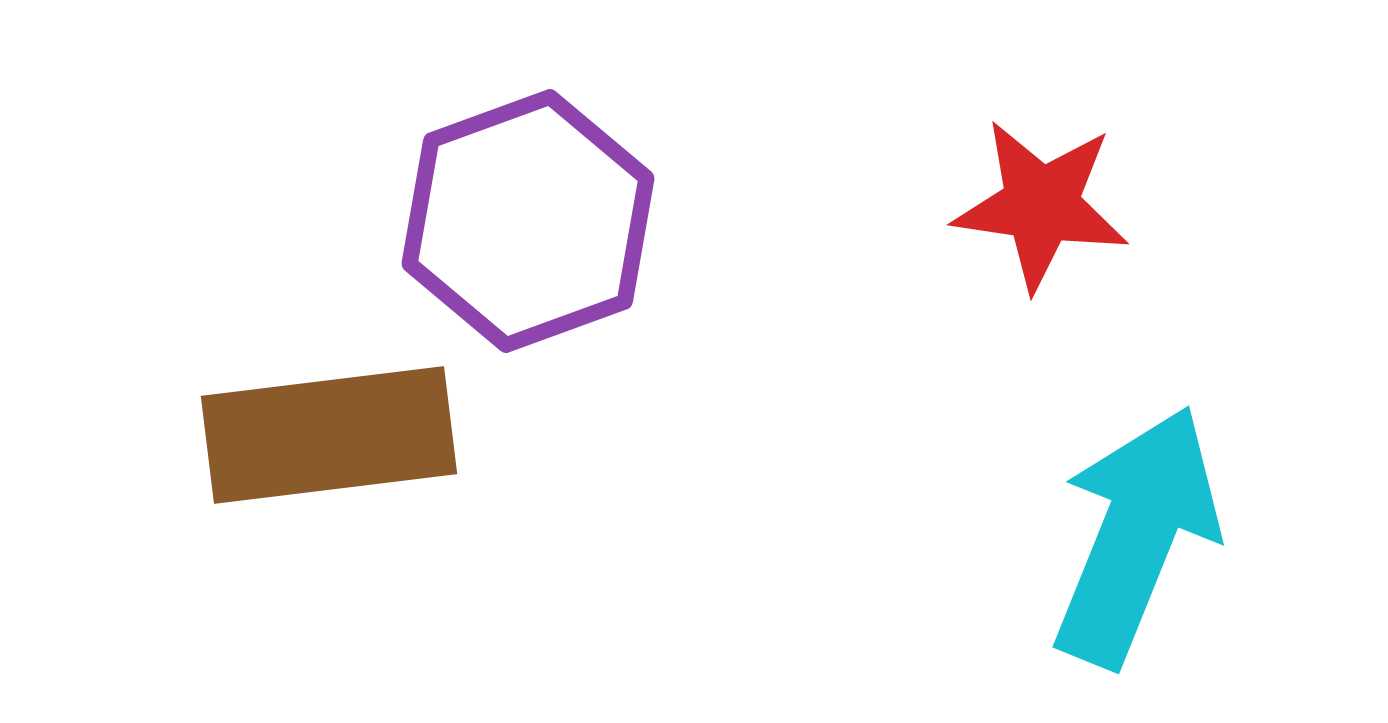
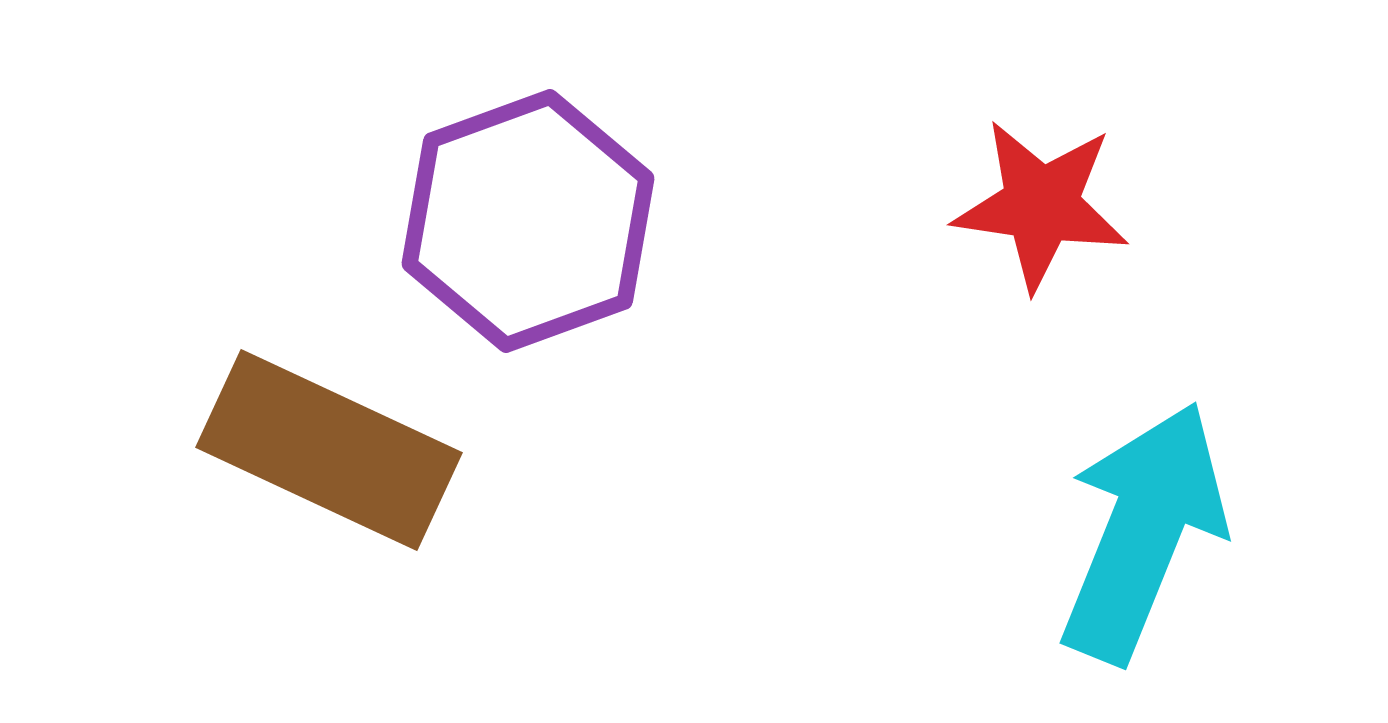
brown rectangle: moved 15 px down; rotated 32 degrees clockwise
cyan arrow: moved 7 px right, 4 px up
